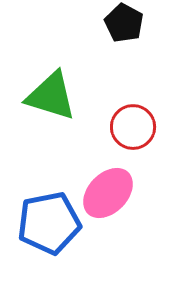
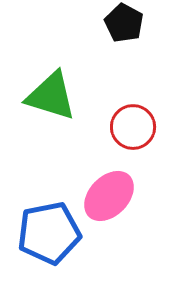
pink ellipse: moved 1 px right, 3 px down
blue pentagon: moved 10 px down
